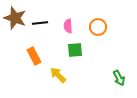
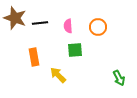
orange rectangle: moved 1 px down; rotated 18 degrees clockwise
